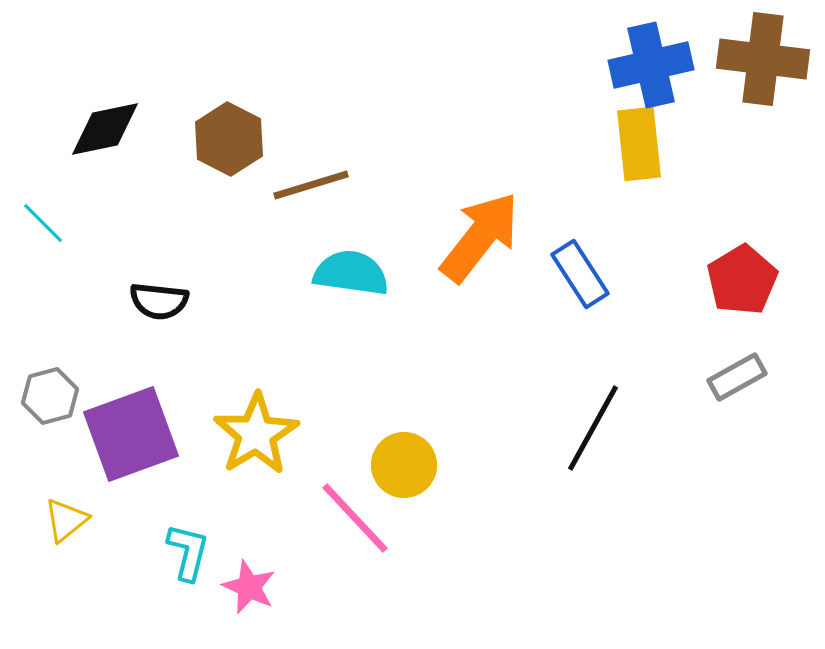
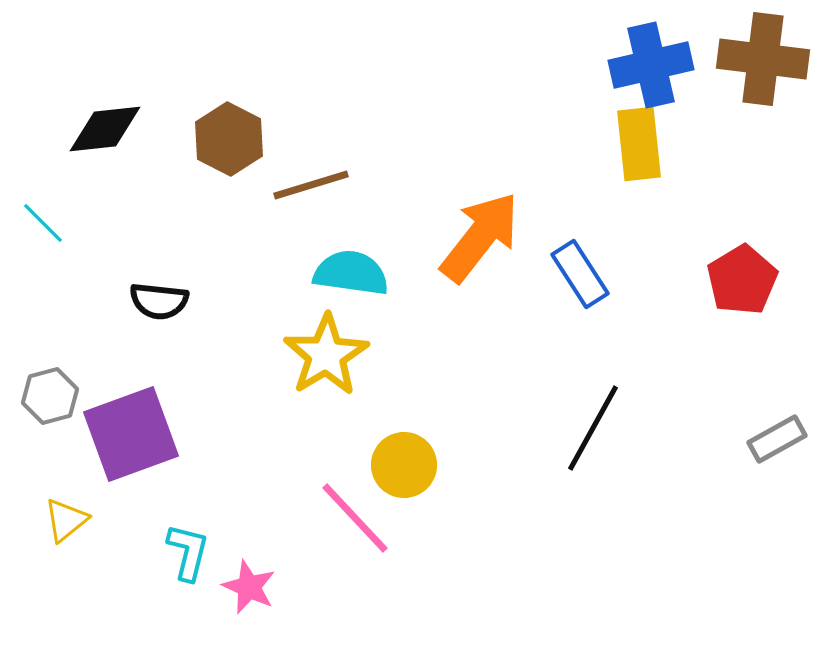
black diamond: rotated 6 degrees clockwise
gray rectangle: moved 40 px right, 62 px down
yellow star: moved 70 px right, 79 px up
